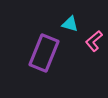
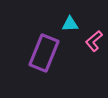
cyan triangle: rotated 18 degrees counterclockwise
